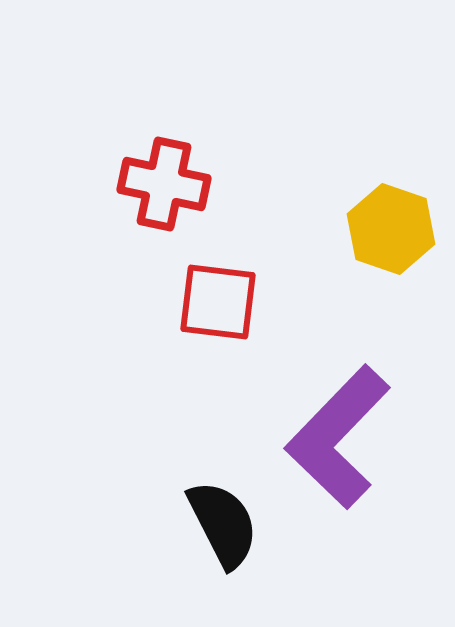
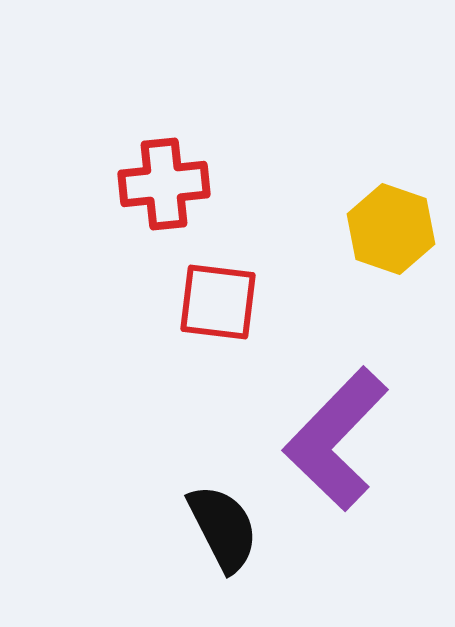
red cross: rotated 18 degrees counterclockwise
purple L-shape: moved 2 px left, 2 px down
black semicircle: moved 4 px down
